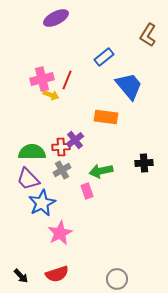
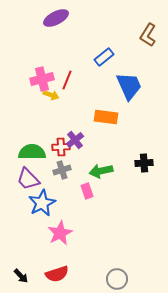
blue trapezoid: rotated 16 degrees clockwise
gray cross: rotated 12 degrees clockwise
